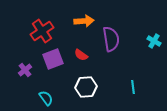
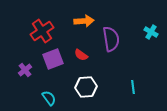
cyan cross: moved 3 px left, 9 px up
cyan semicircle: moved 3 px right
